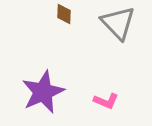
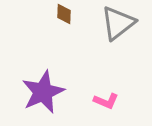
gray triangle: rotated 36 degrees clockwise
